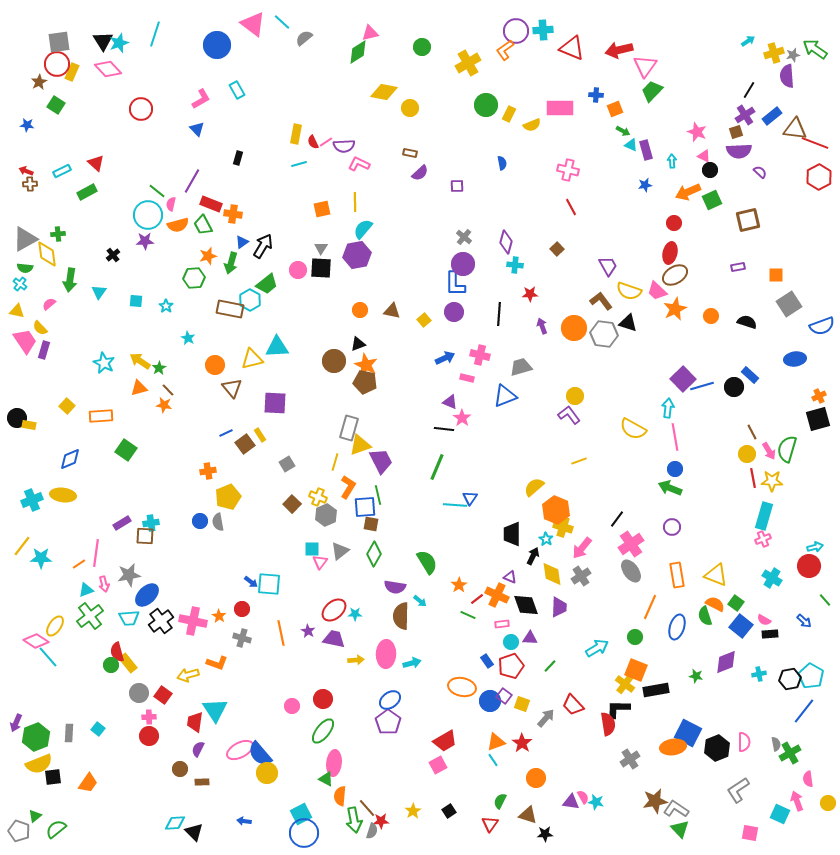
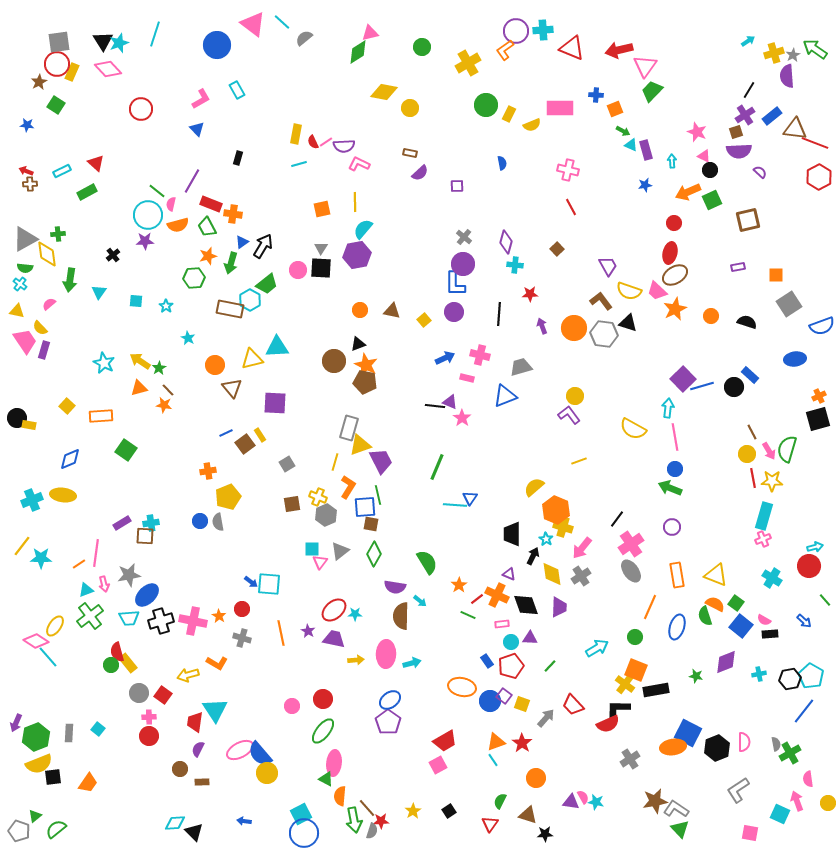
gray star at (793, 55): rotated 16 degrees counterclockwise
green trapezoid at (203, 225): moved 4 px right, 2 px down
black line at (444, 429): moved 9 px left, 23 px up
brown square at (292, 504): rotated 36 degrees clockwise
purple triangle at (510, 577): moved 1 px left, 3 px up
black cross at (161, 621): rotated 20 degrees clockwise
orange L-shape at (217, 663): rotated 10 degrees clockwise
red semicircle at (608, 724): rotated 75 degrees clockwise
